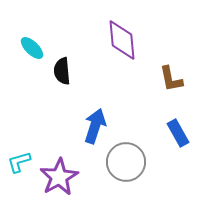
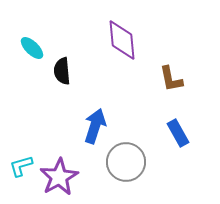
cyan L-shape: moved 2 px right, 4 px down
